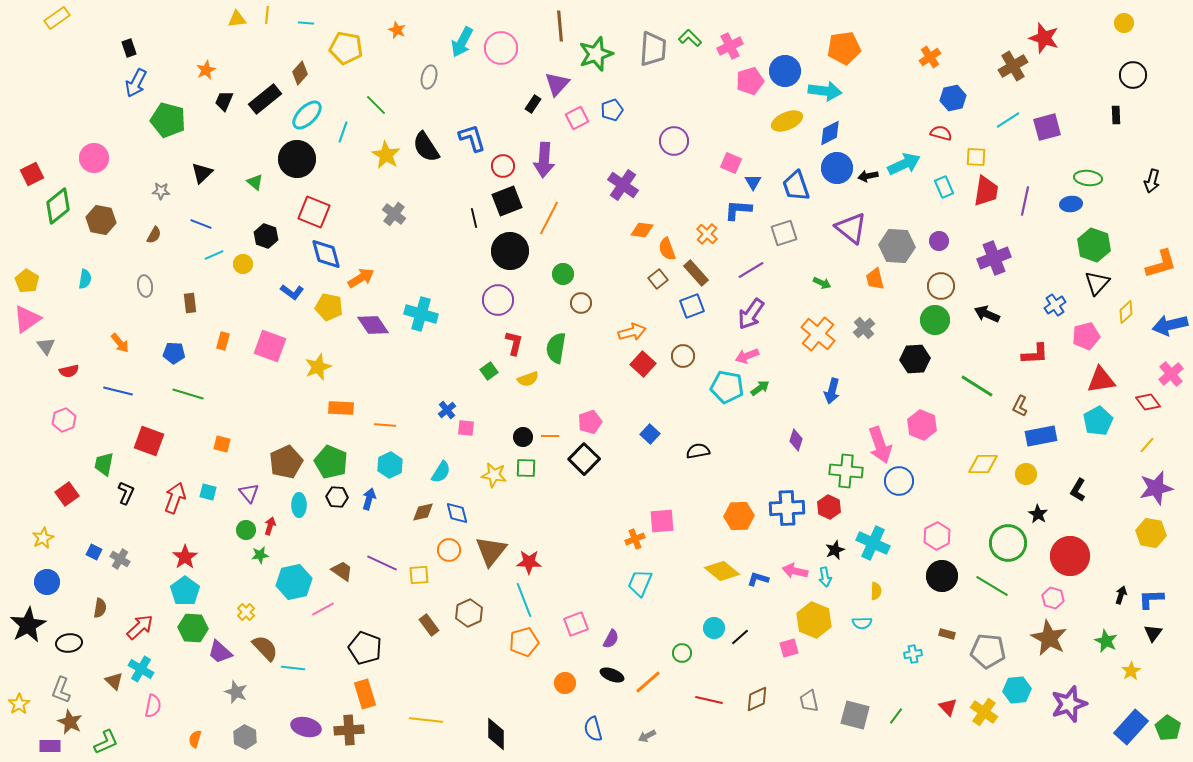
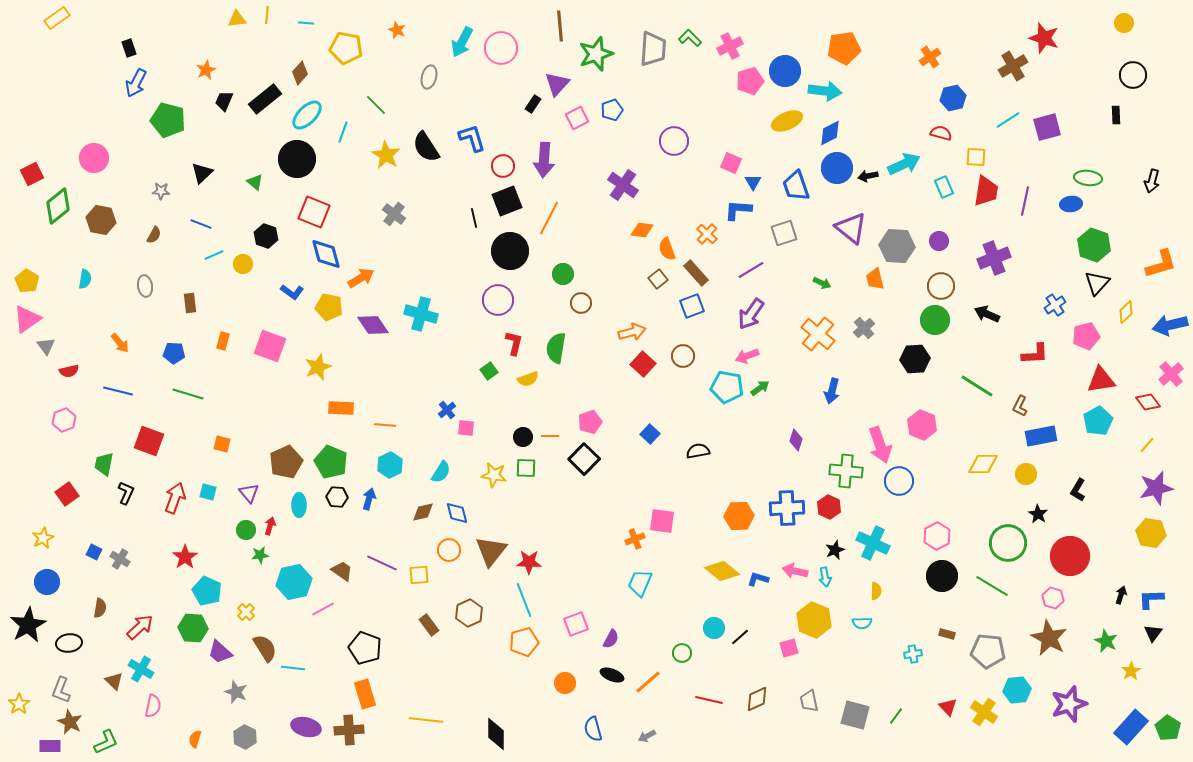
pink square at (662, 521): rotated 12 degrees clockwise
cyan pentagon at (185, 591): moved 22 px right; rotated 12 degrees counterclockwise
brown semicircle at (265, 648): rotated 12 degrees clockwise
